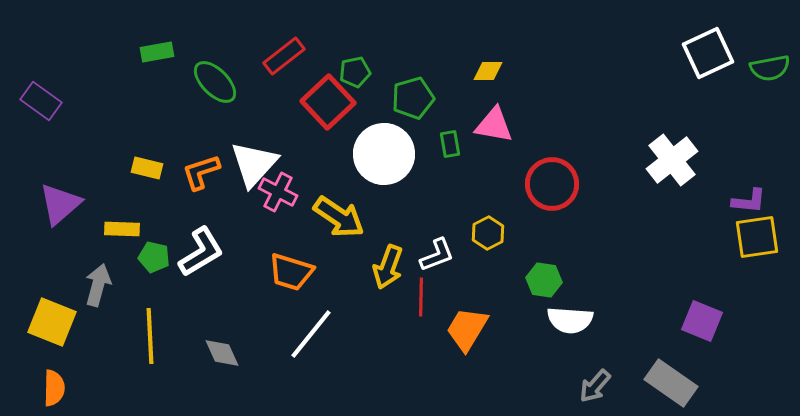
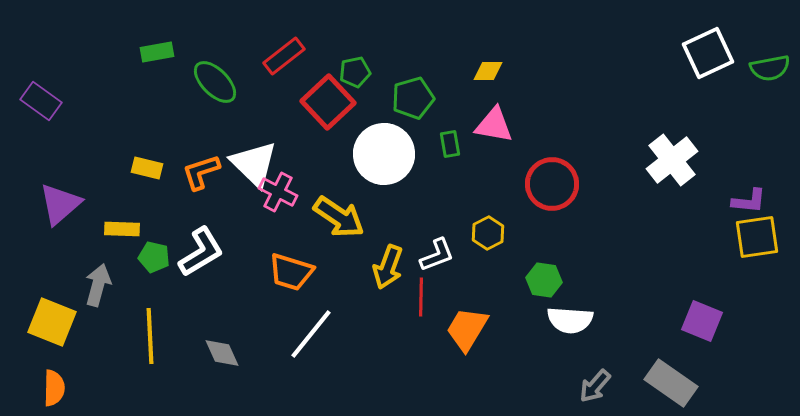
white triangle at (254, 164): rotated 28 degrees counterclockwise
